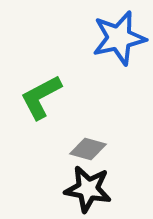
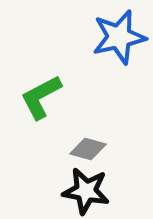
blue star: moved 1 px up
black star: moved 2 px left, 2 px down
